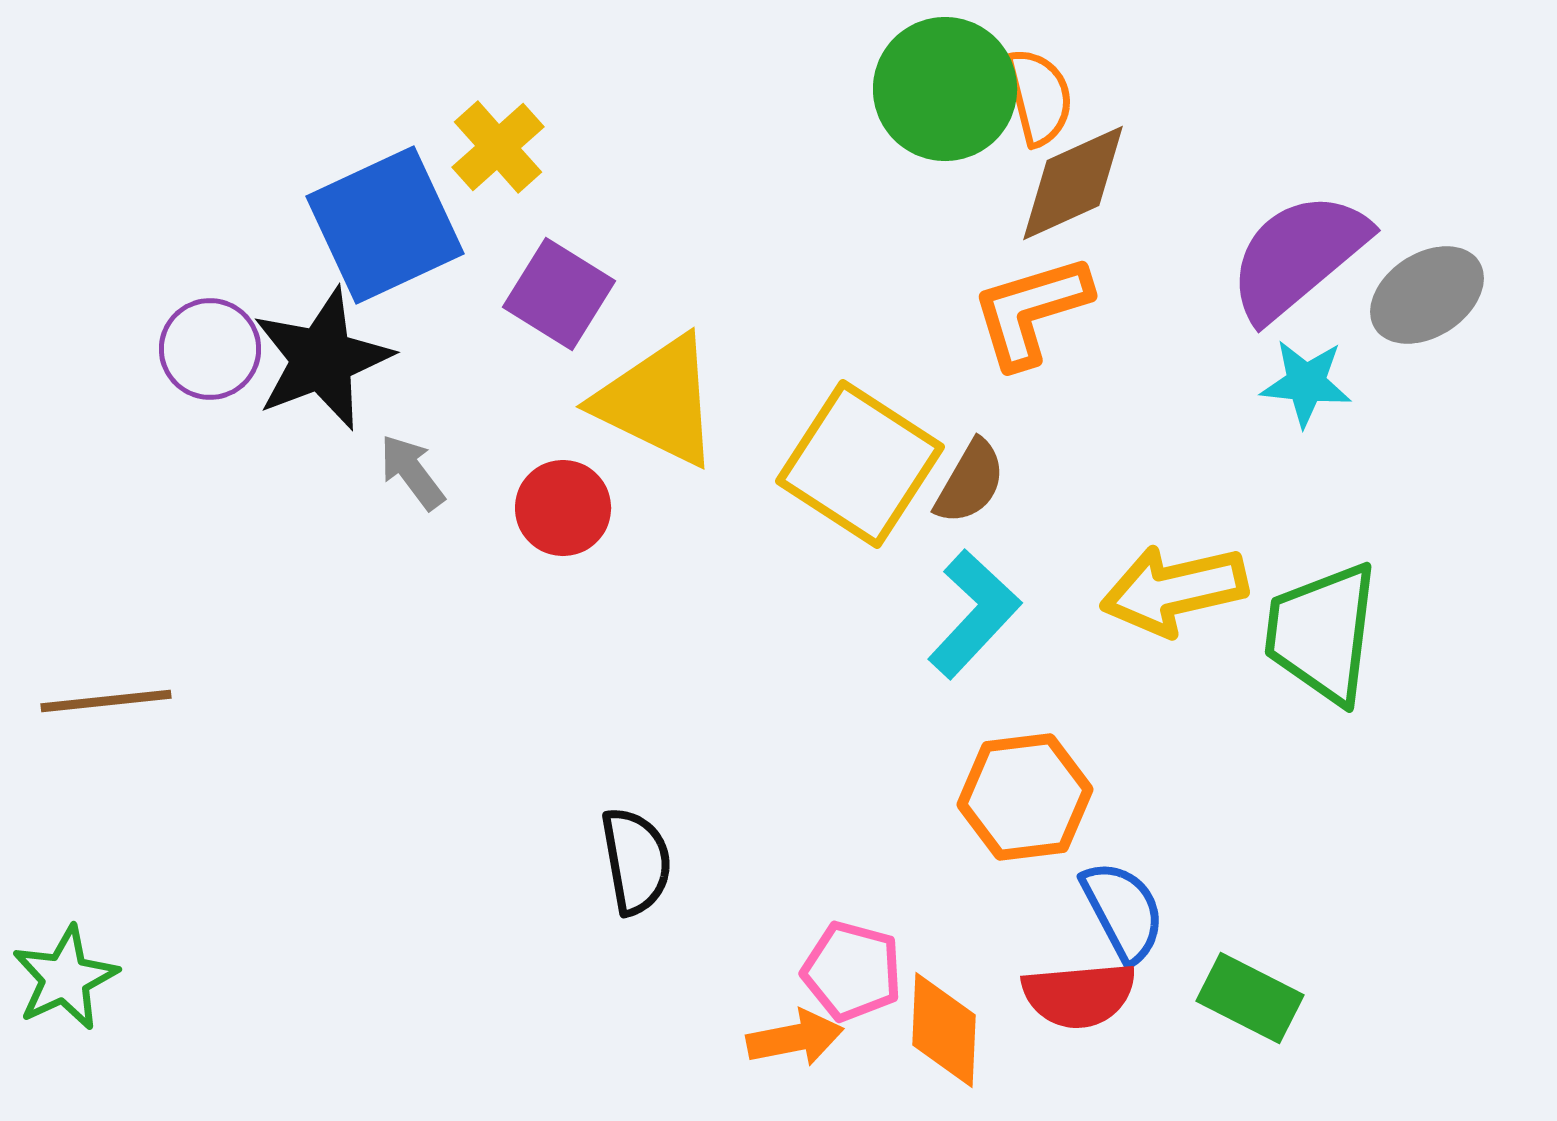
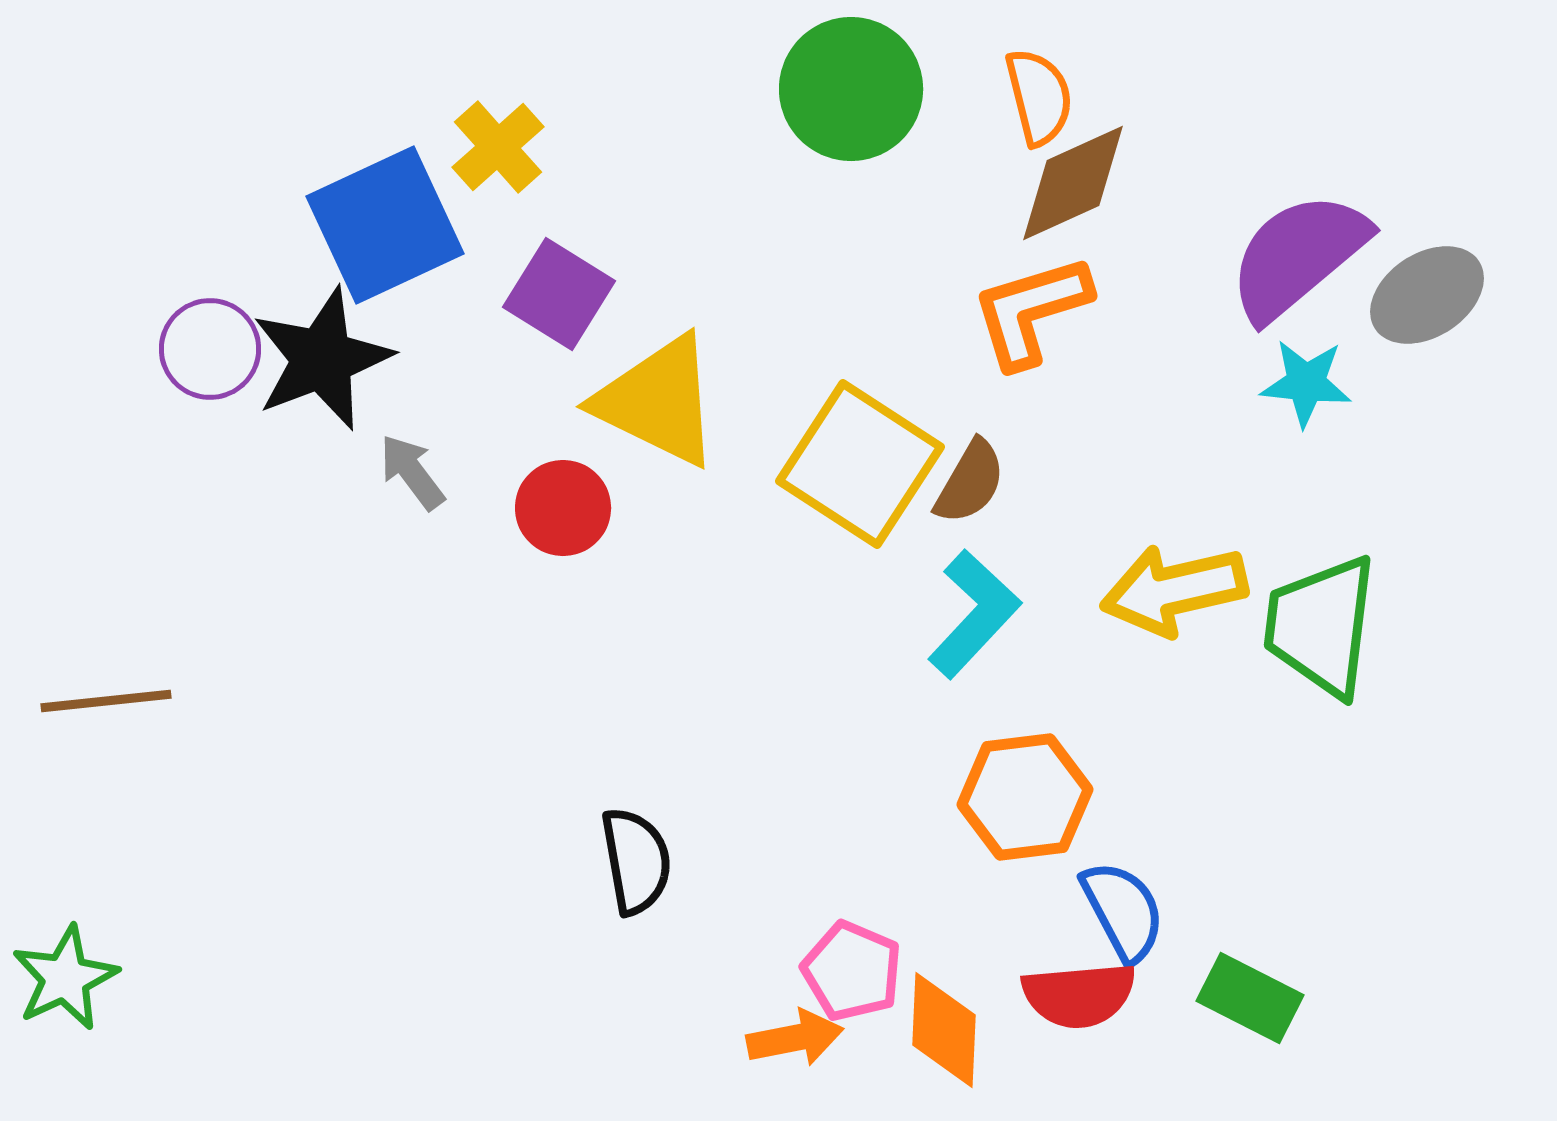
green circle: moved 94 px left
green trapezoid: moved 1 px left, 7 px up
pink pentagon: rotated 8 degrees clockwise
